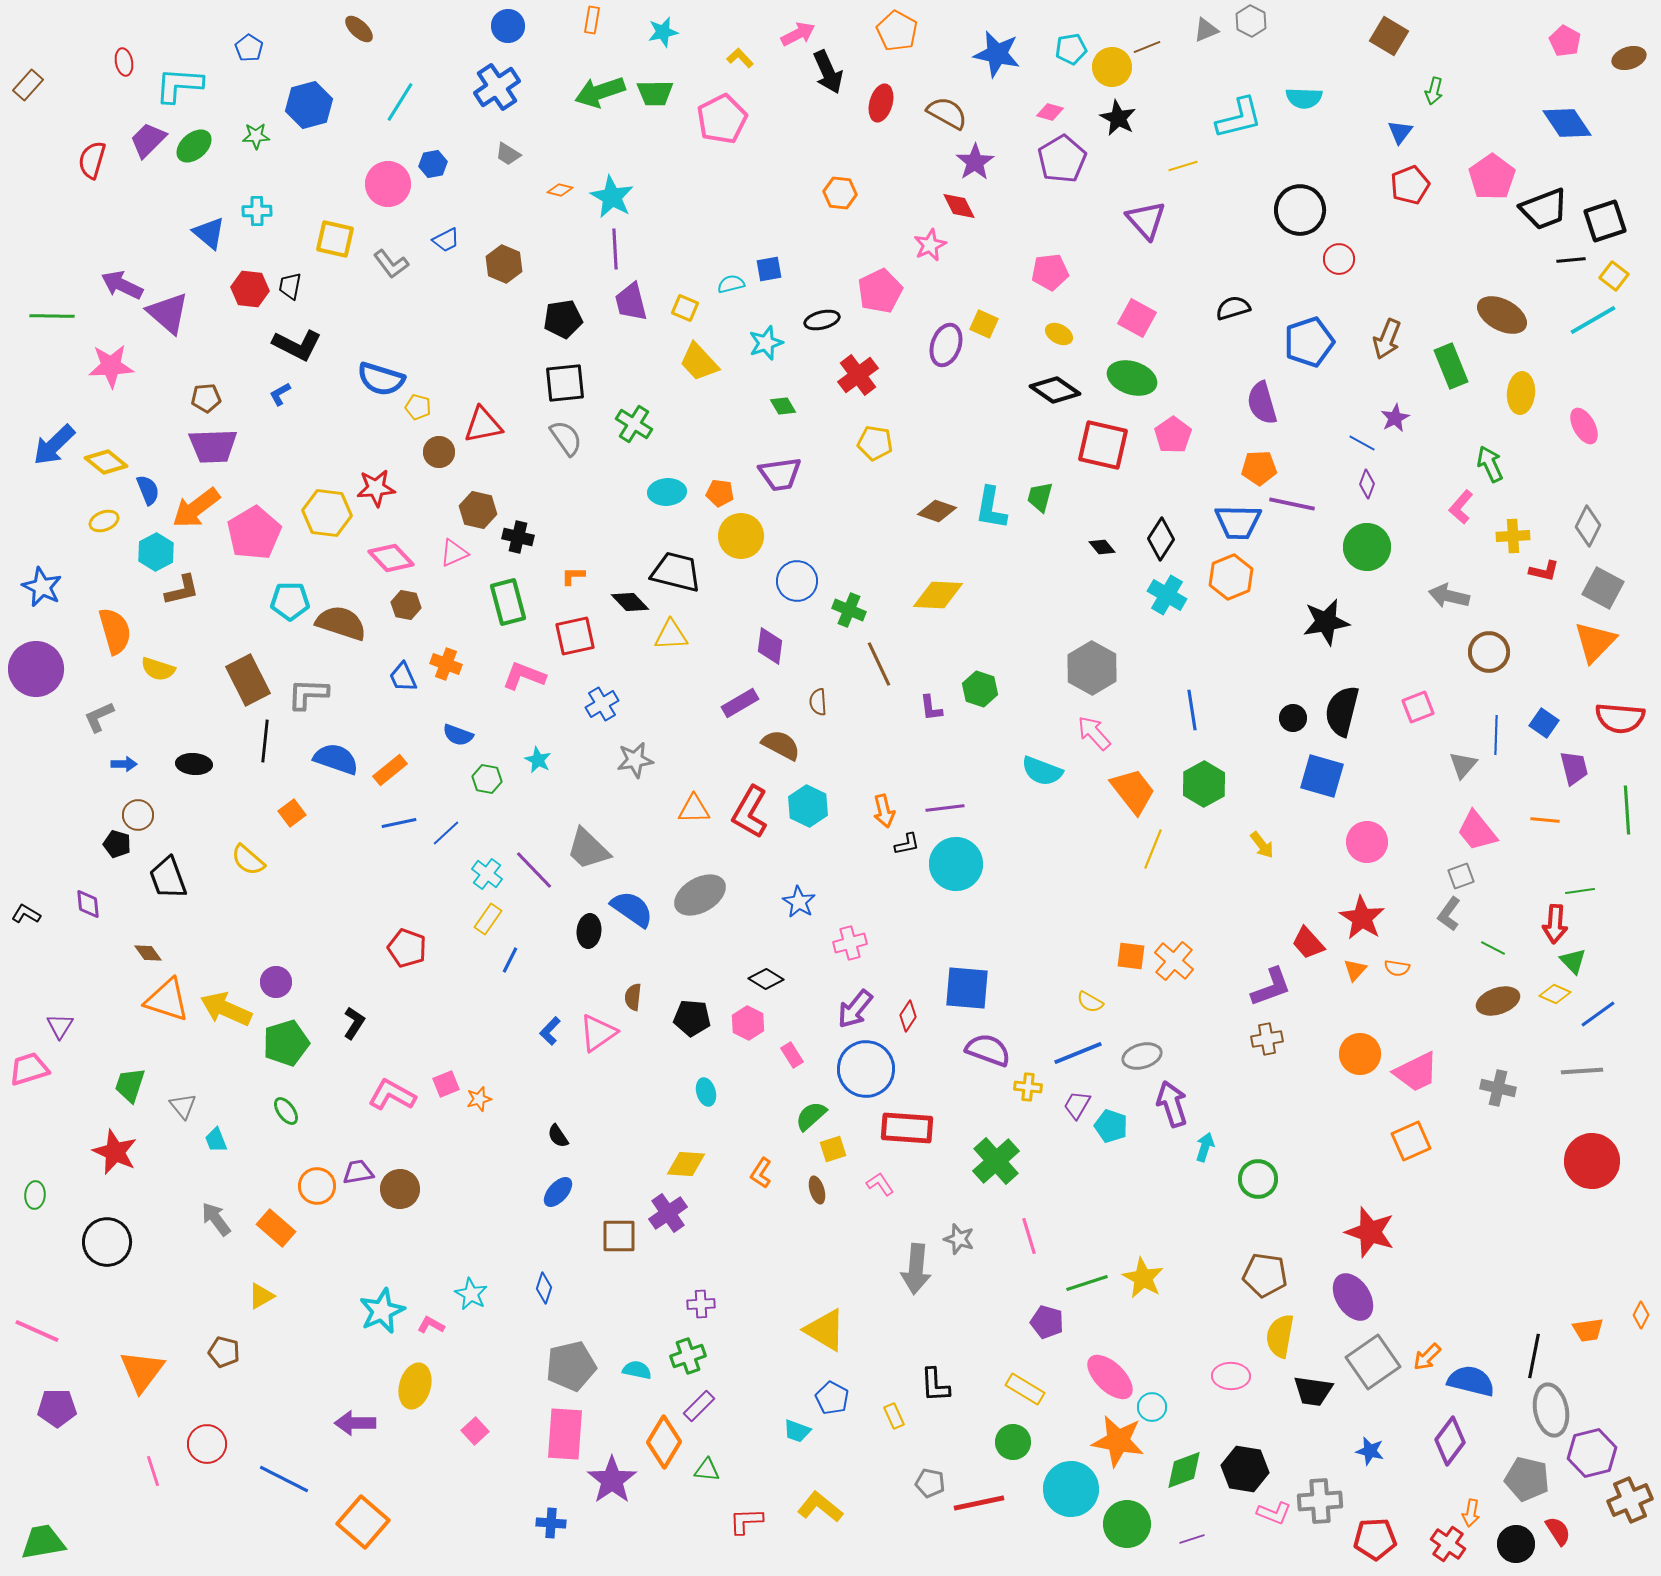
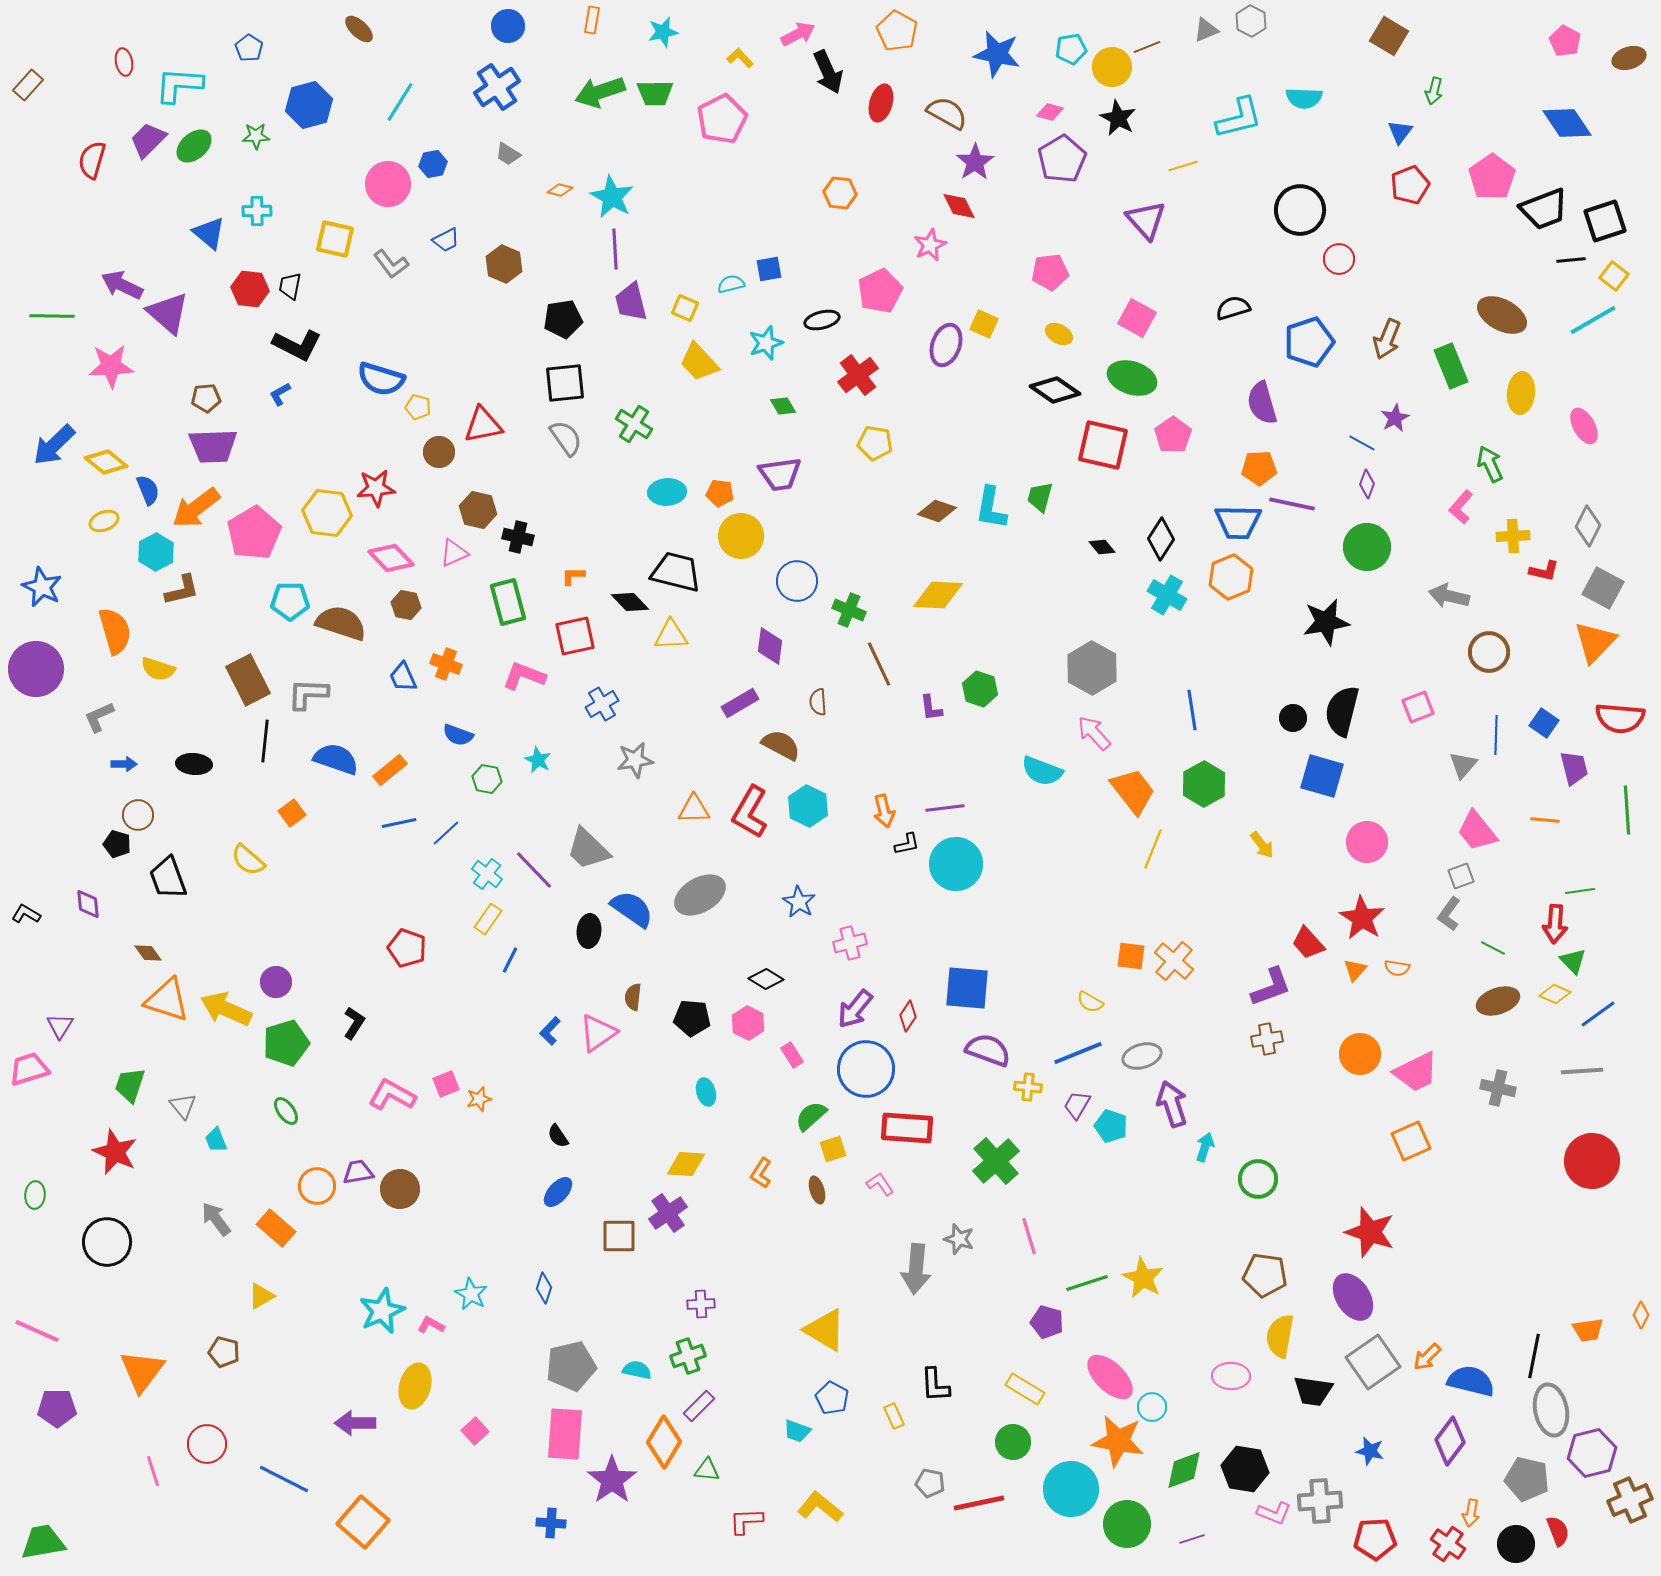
red semicircle at (1558, 1531): rotated 12 degrees clockwise
